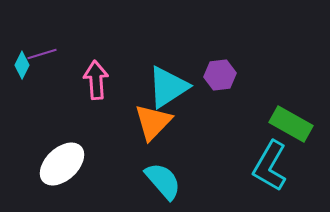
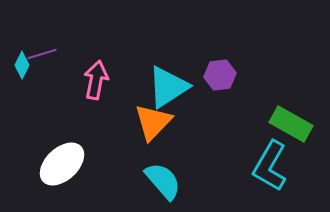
pink arrow: rotated 15 degrees clockwise
